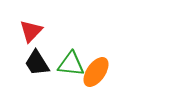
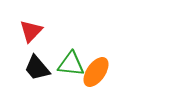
black trapezoid: moved 5 px down; rotated 8 degrees counterclockwise
